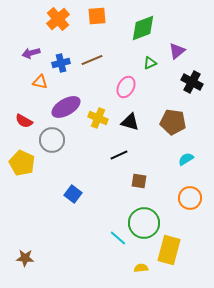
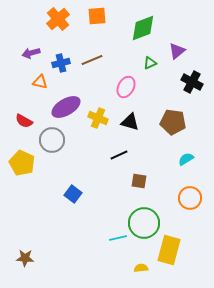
cyan line: rotated 54 degrees counterclockwise
